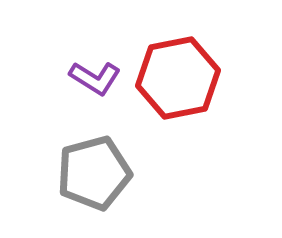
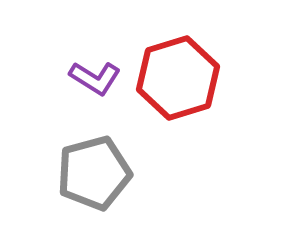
red hexagon: rotated 6 degrees counterclockwise
